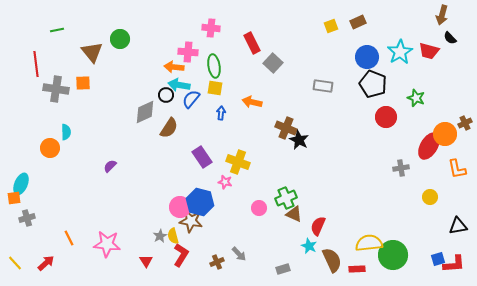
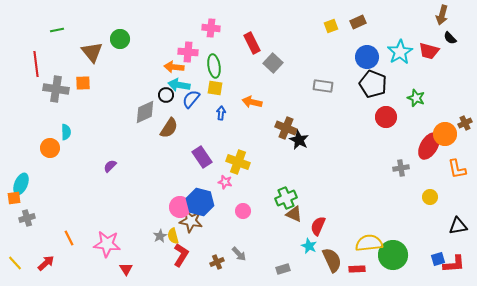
pink circle at (259, 208): moved 16 px left, 3 px down
red triangle at (146, 261): moved 20 px left, 8 px down
